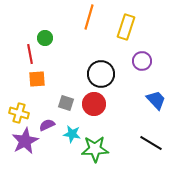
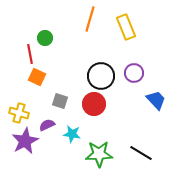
orange line: moved 1 px right, 2 px down
yellow rectangle: rotated 40 degrees counterclockwise
purple circle: moved 8 px left, 12 px down
black circle: moved 2 px down
orange square: moved 2 px up; rotated 30 degrees clockwise
gray square: moved 6 px left, 2 px up
black line: moved 10 px left, 10 px down
green star: moved 4 px right, 5 px down
